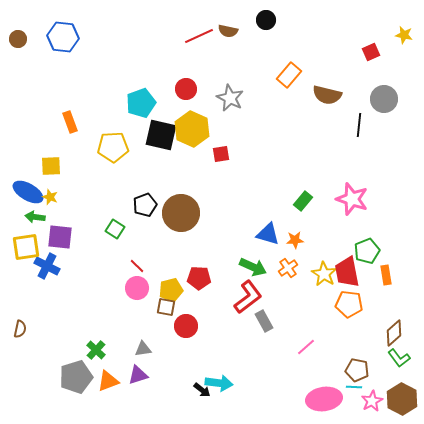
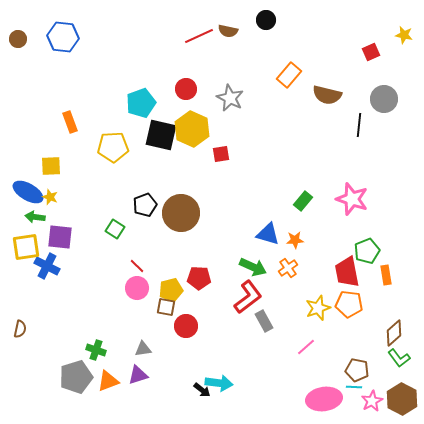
yellow star at (324, 274): moved 6 px left, 34 px down; rotated 20 degrees clockwise
green cross at (96, 350): rotated 24 degrees counterclockwise
